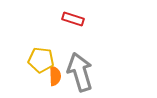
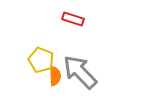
yellow pentagon: rotated 15 degrees clockwise
gray arrow: rotated 27 degrees counterclockwise
